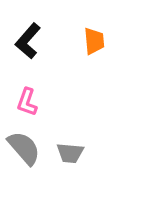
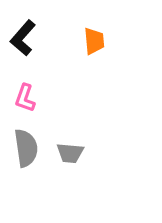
black L-shape: moved 5 px left, 3 px up
pink L-shape: moved 2 px left, 4 px up
gray semicircle: moved 2 px right; rotated 33 degrees clockwise
